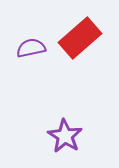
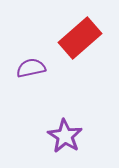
purple semicircle: moved 20 px down
